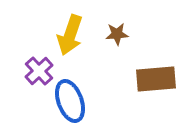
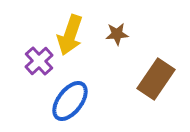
purple cross: moved 10 px up
brown rectangle: rotated 51 degrees counterclockwise
blue ellipse: rotated 57 degrees clockwise
